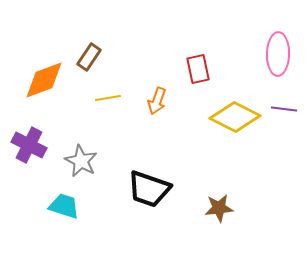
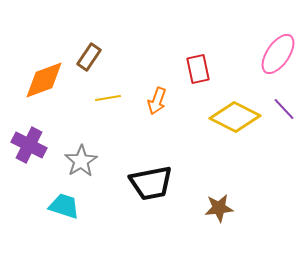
pink ellipse: rotated 33 degrees clockwise
purple line: rotated 40 degrees clockwise
gray star: rotated 12 degrees clockwise
black trapezoid: moved 2 px right, 6 px up; rotated 30 degrees counterclockwise
